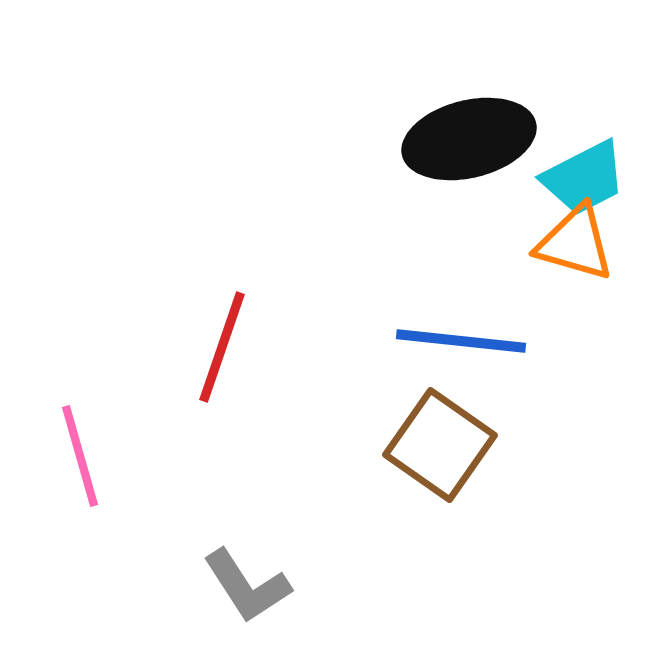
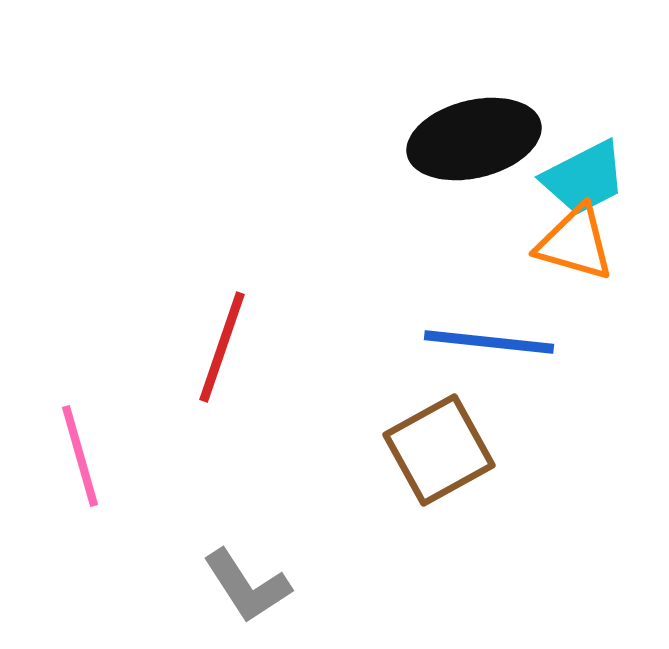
black ellipse: moved 5 px right
blue line: moved 28 px right, 1 px down
brown square: moved 1 px left, 5 px down; rotated 26 degrees clockwise
